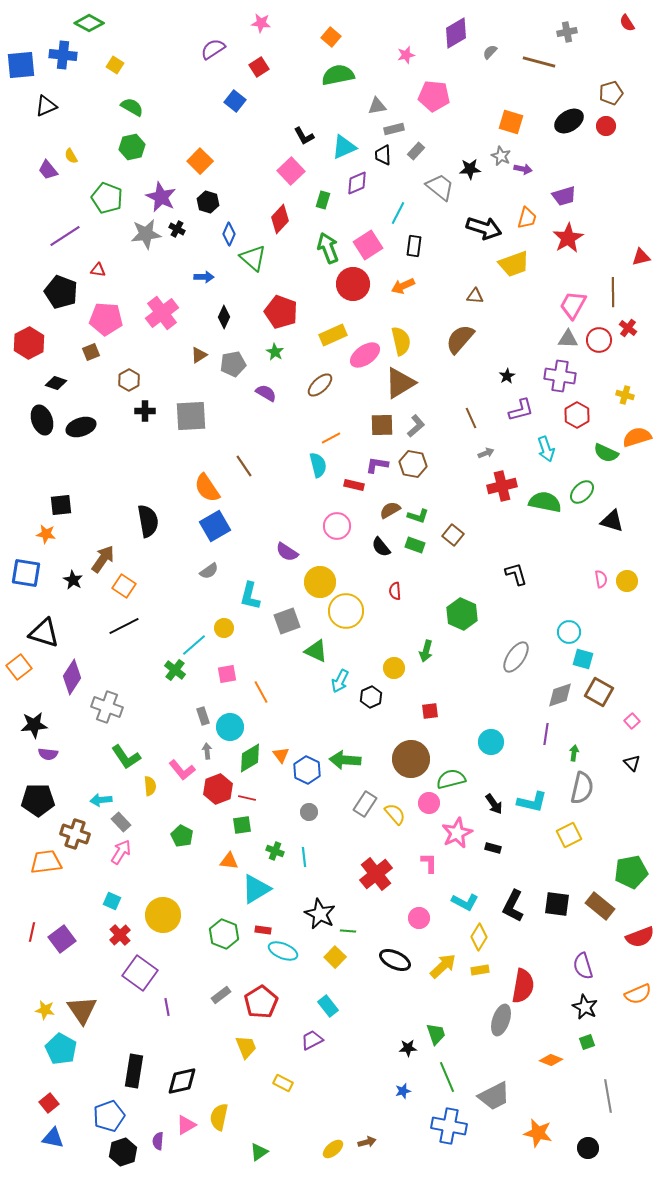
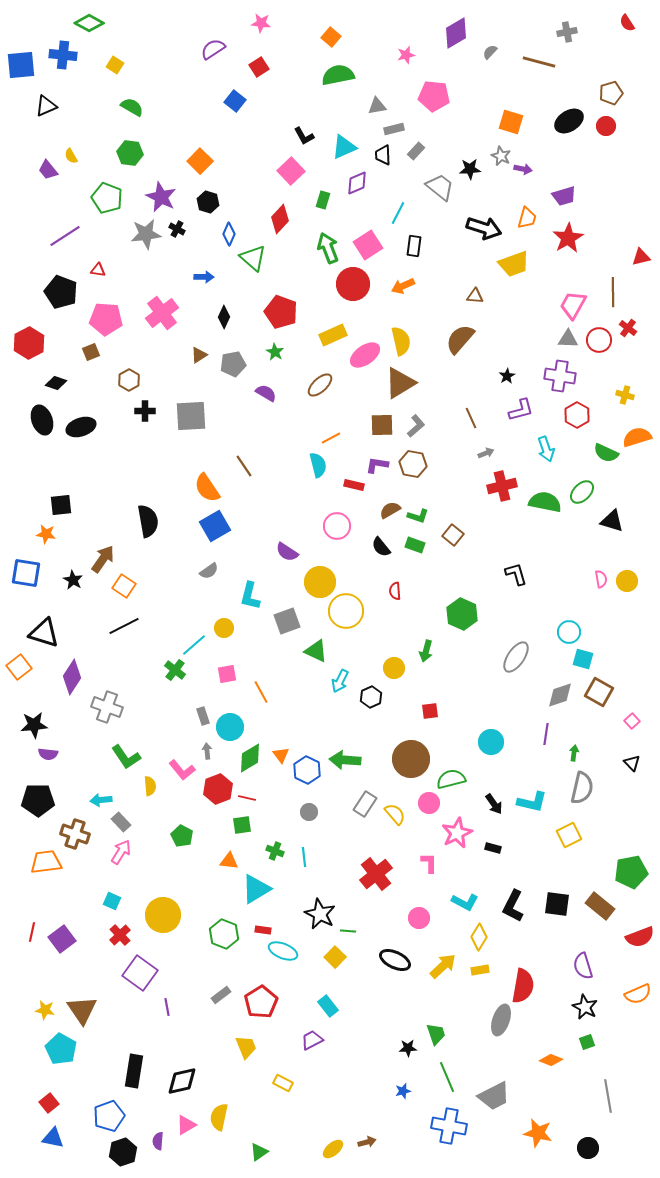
green hexagon at (132, 147): moved 2 px left, 6 px down; rotated 20 degrees clockwise
